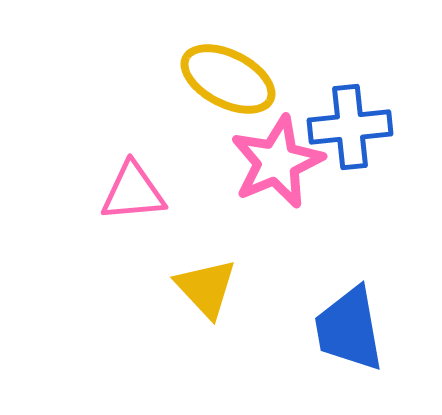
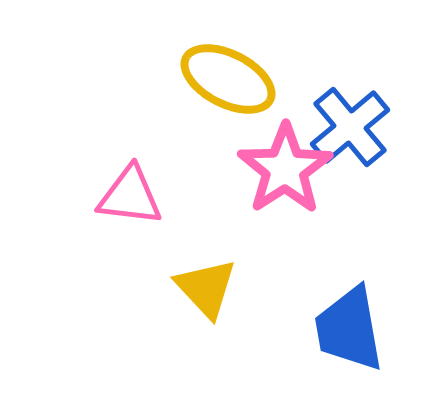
blue cross: rotated 34 degrees counterclockwise
pink star: moved 8 px right, 7 px down; rotated 10 degrees counterclockwise
pink triangle: moved 3 px left, 4 px down; rotated 12 degrees clockwise
